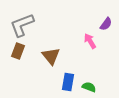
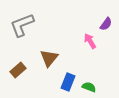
brown rectangle: moved 19 px down; rotated 28 degrees clockwise
brown triangle: moved 2 px left, 2 px down; rotated 18 degrees clockwise
blue rectangle: rotated 12 degrees clockwise
